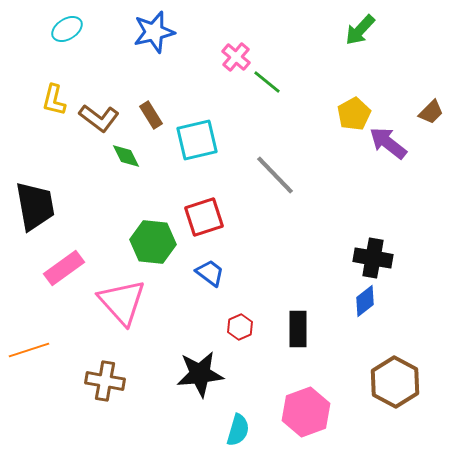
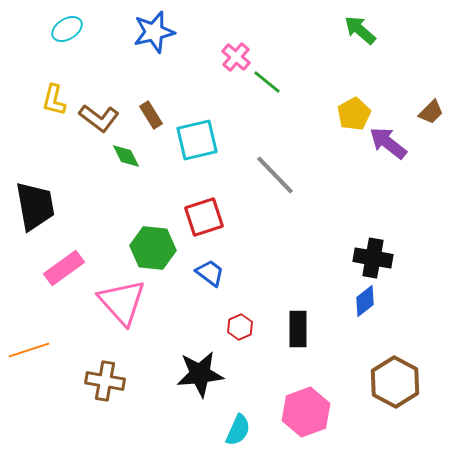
green arrow: rotated 88 degrees clockwise
green hexagon: moved 6 px down
cyan semicircle: rotated 8 degrees clockwise
